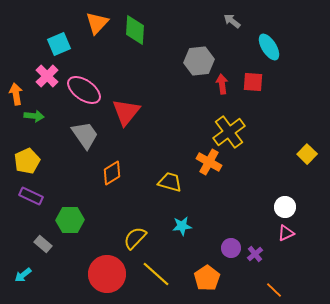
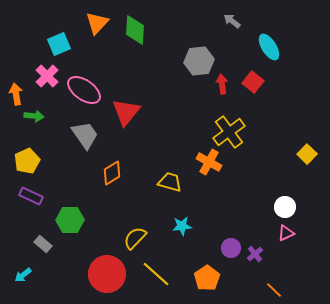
red square: rotated 35 degrees clockwise
